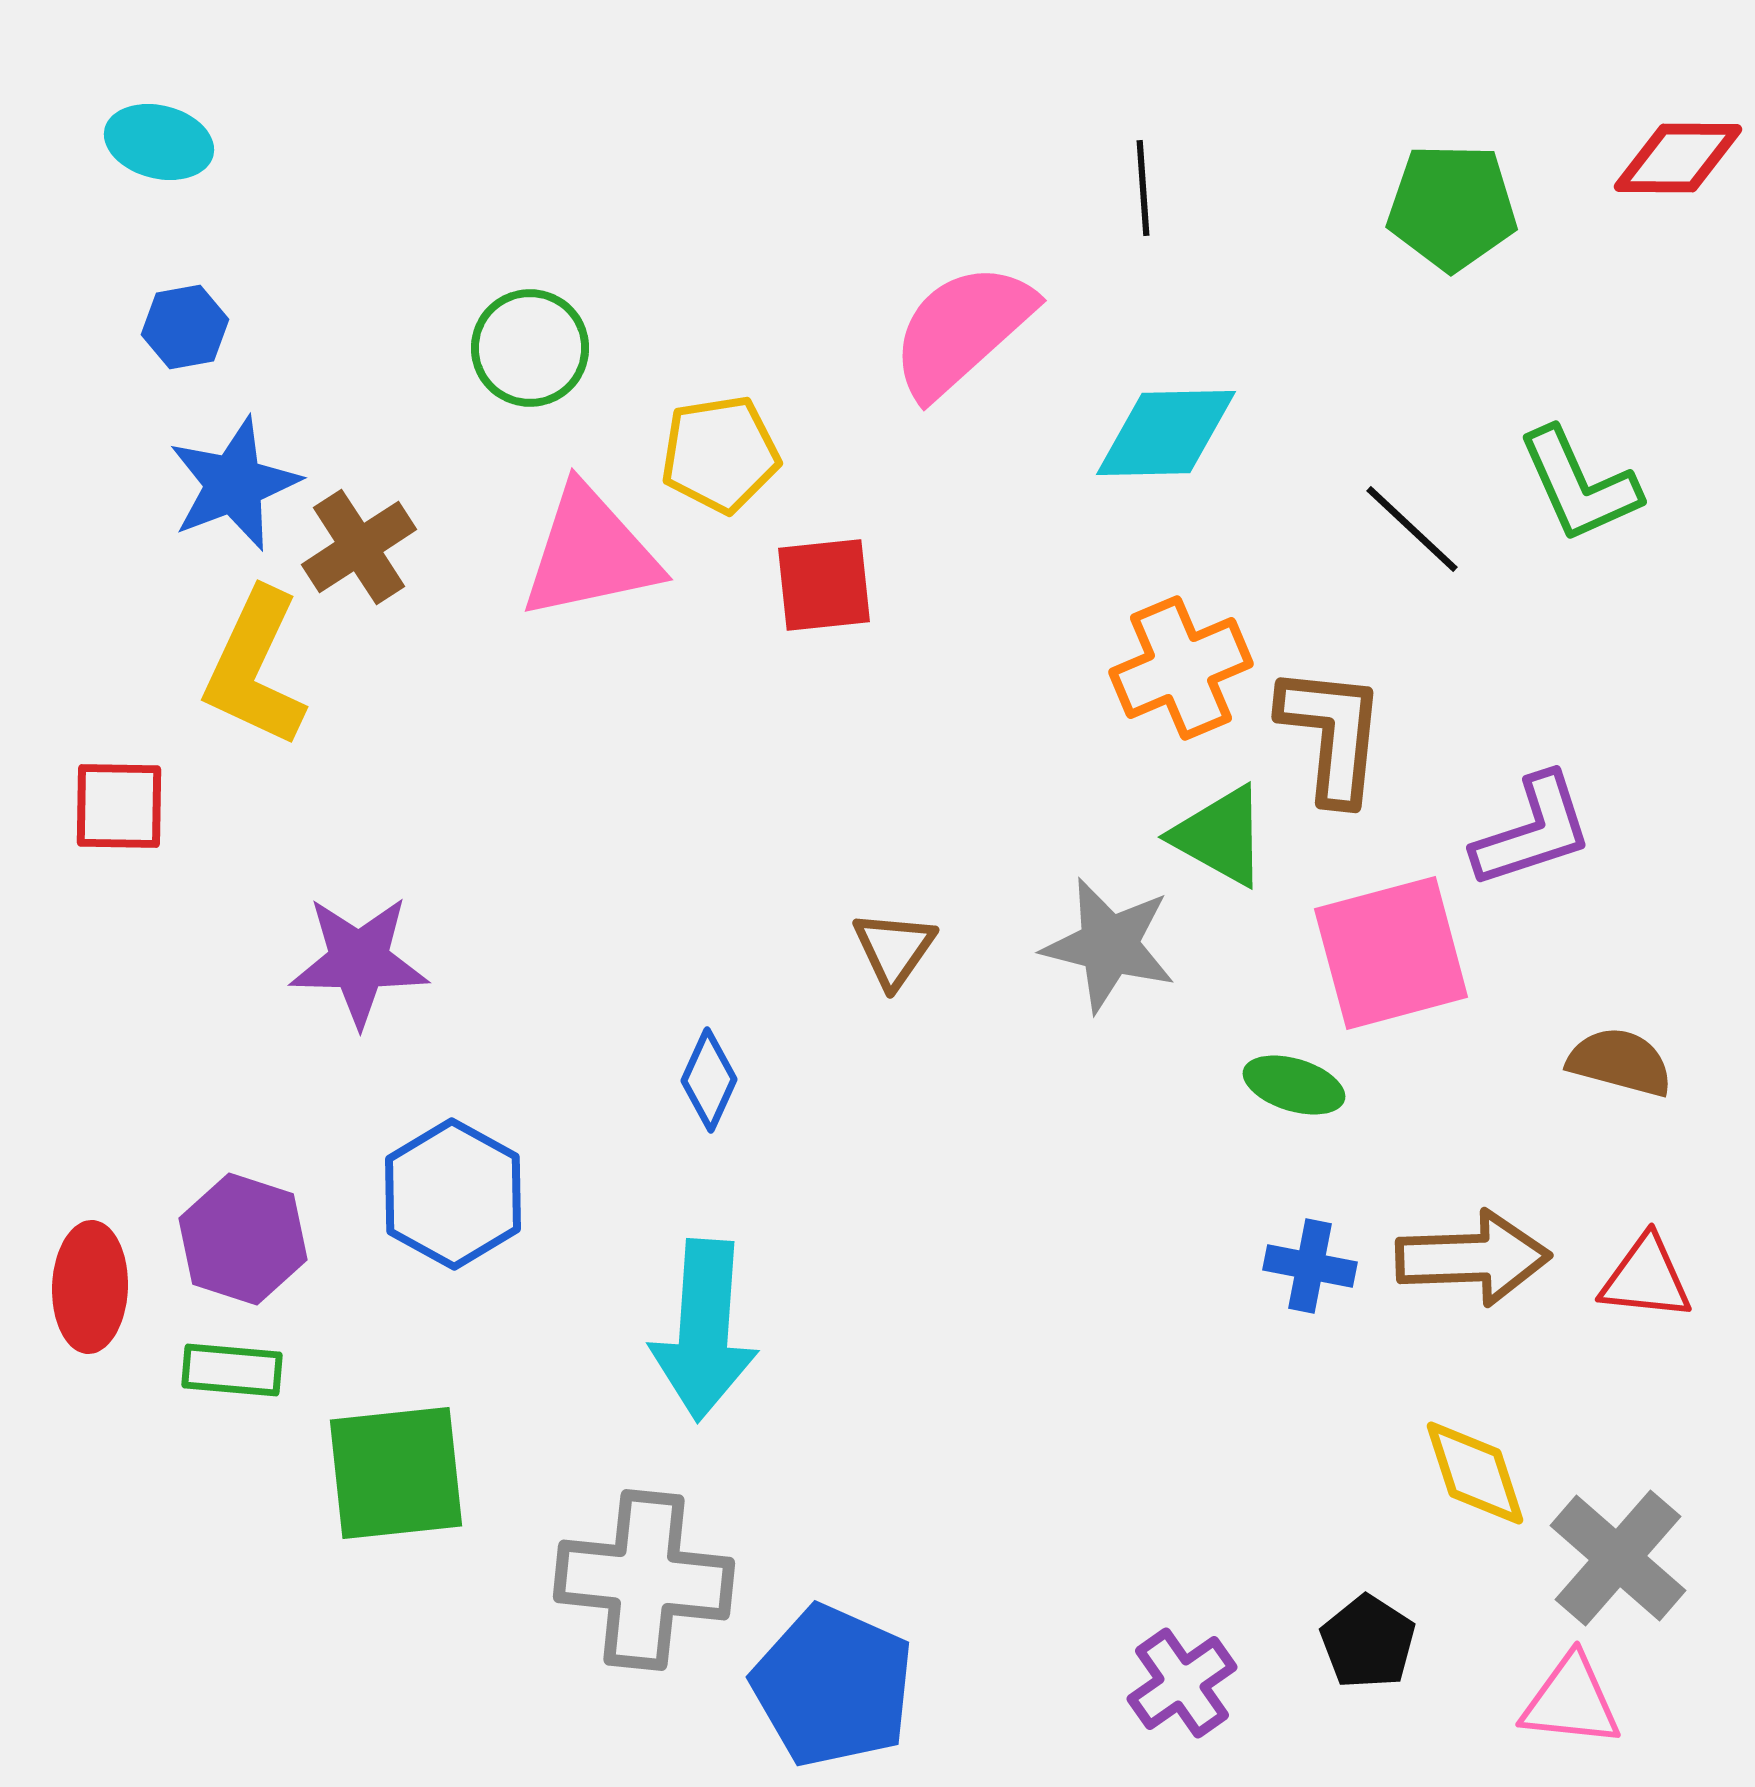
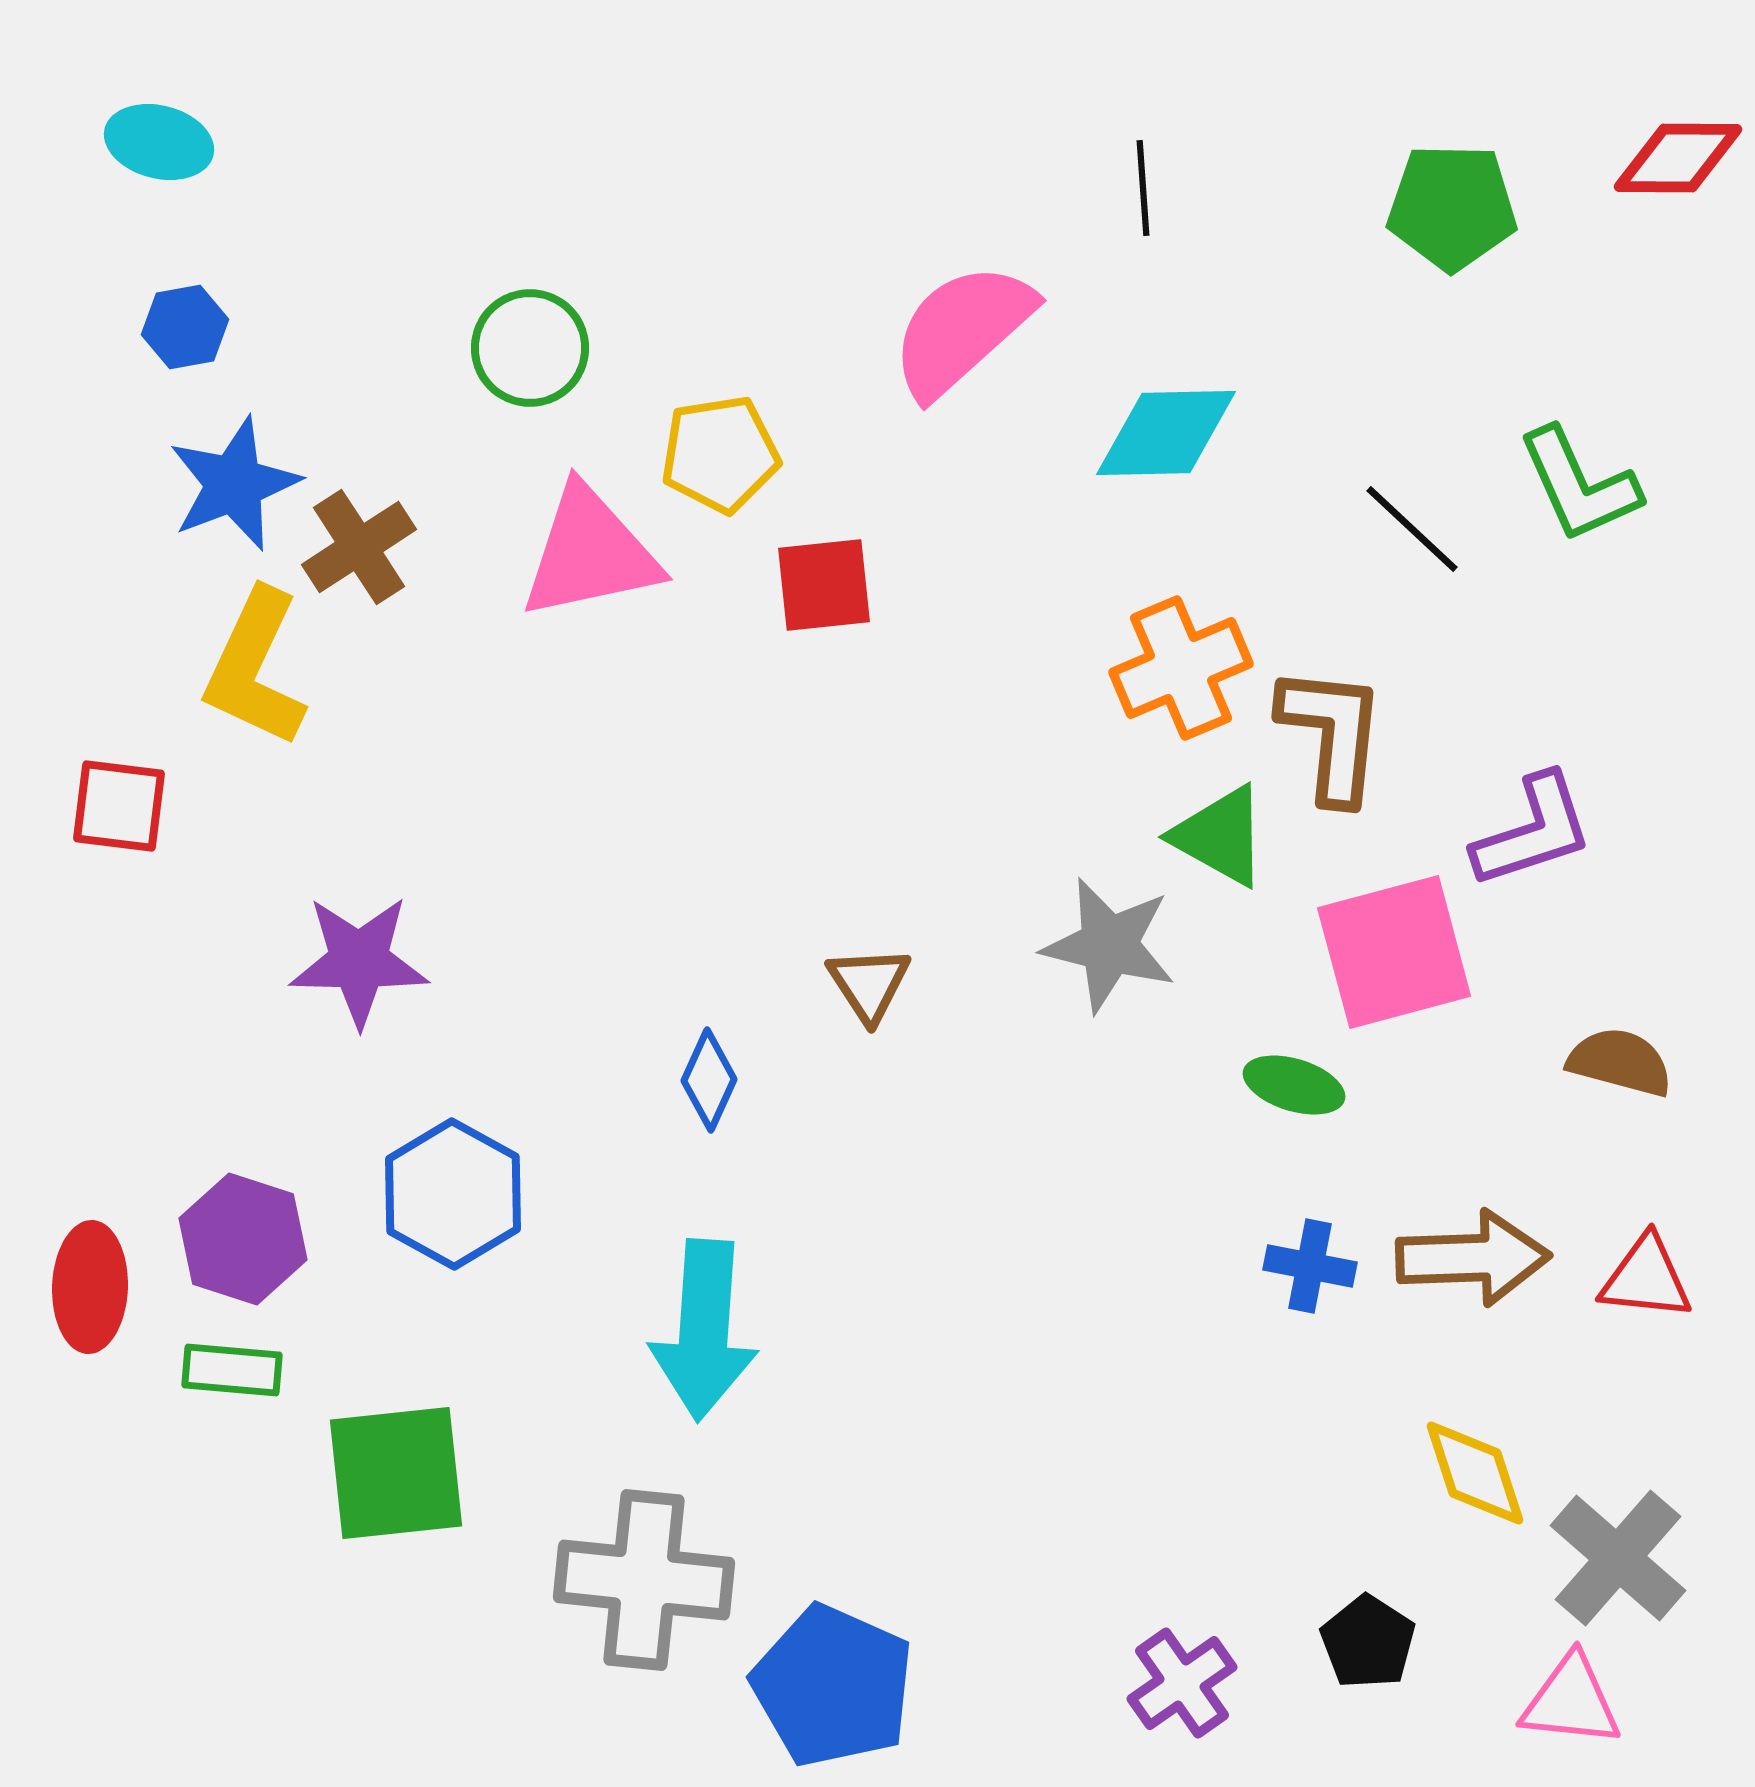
red square at (119, 806): rotated 6 degrees clockwise
brown triangle at (894, 949): moved 25 px left, 35 px down; rotated 8 degrees counterclockwise
pink square at (1391, 953): moved 3 px right, 1 px up
